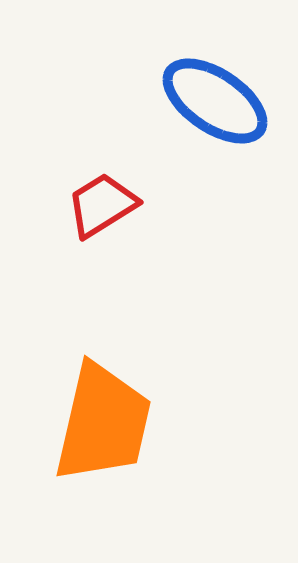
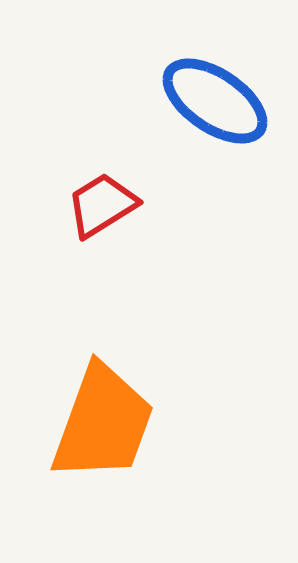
orange trapezoid: rotated 7 degrees clockwise
